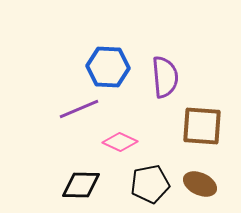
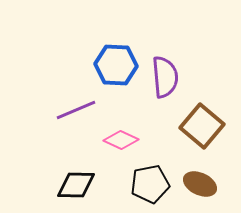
blue hexagon: moved 8 px right, 2 px up
purple line: moved 3 px left, 1 px down
brown square: rotated 36 degrees clockwise
pink diamond: moved 1 px right, 2 px up
black diamond: moved 5 px left
